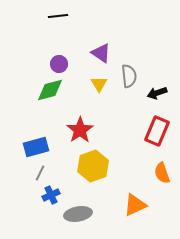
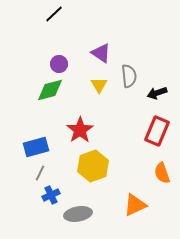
black line: moved 4 px left, 2 px up; rotated 36 degrees counterclockwise
yellow triangle: moved 1 px down
